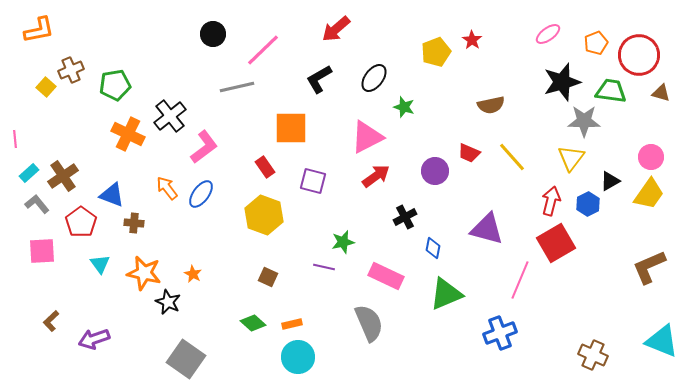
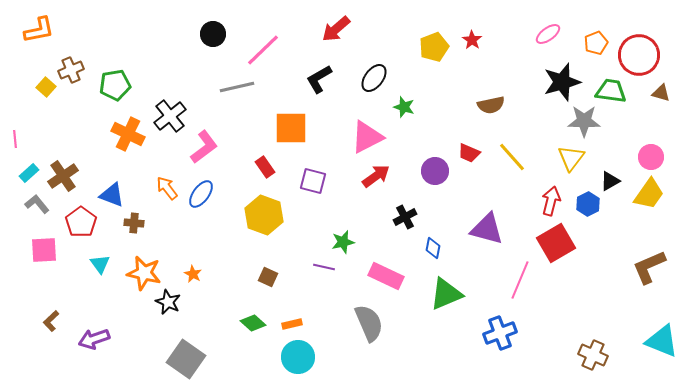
yellow pentagon at (436, 52): moved 2 px left, 5 px up
pink square at (42, 251): moved 2 px right, 1 px up
